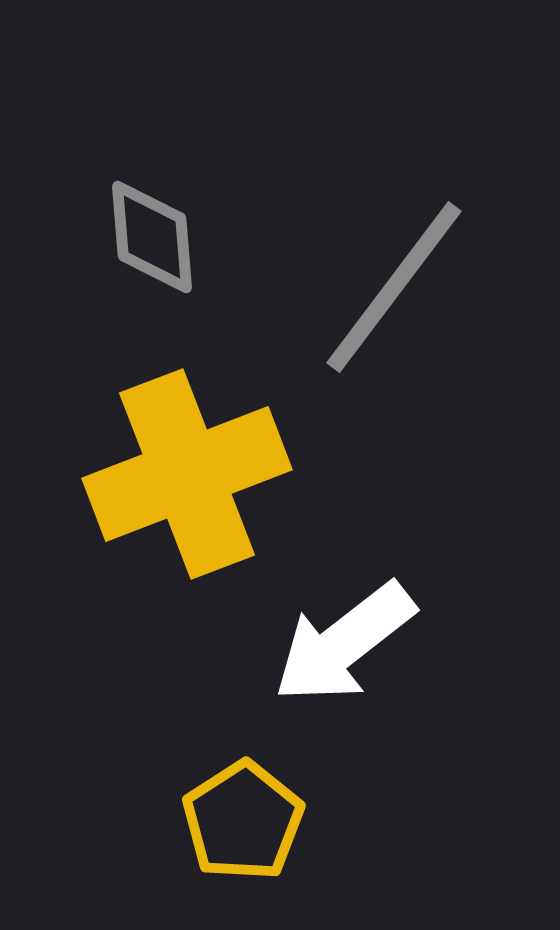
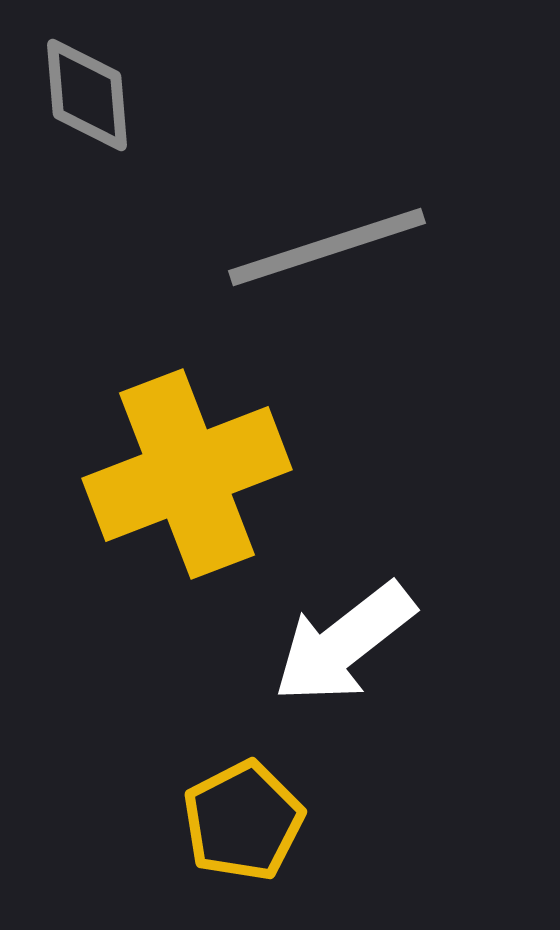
gray diamond: moved 65 px left, 142 px up
gray line: moved 67 px left, 40 px up; rotated 35 degrees clockwise
yellow pentagon: rotated 6 degrees clockwise
